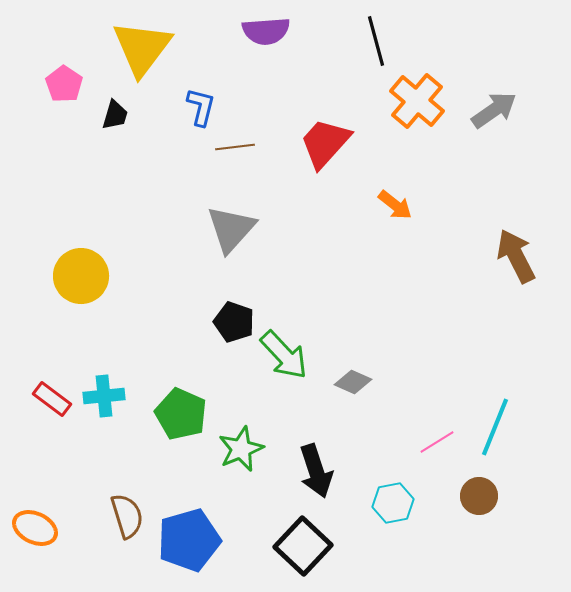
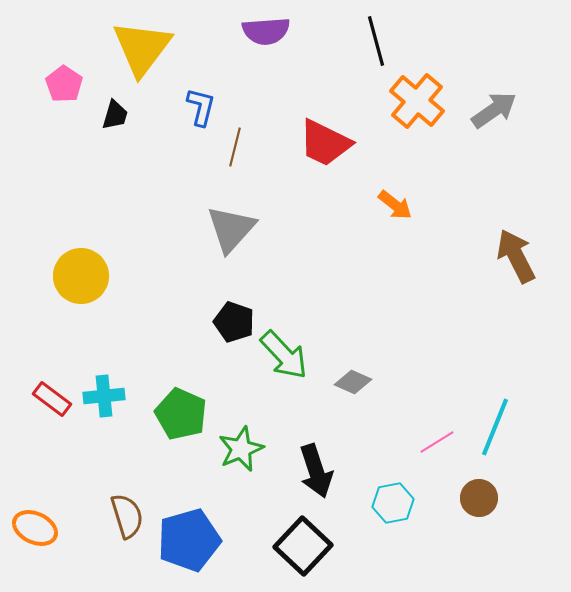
red trapezoid: rotated 106 degrees counterclockwise
brown line: rotated 69 degrees counterclockwise
brown circle: moved 2 px down
